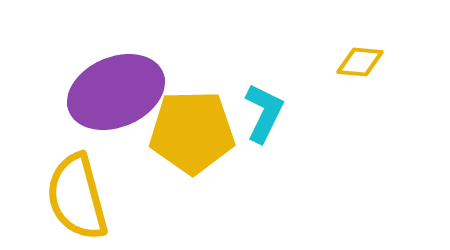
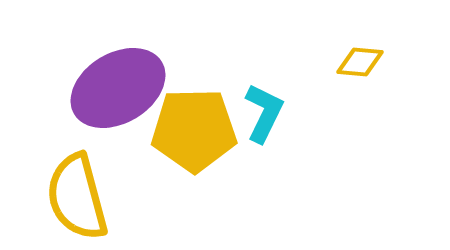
purple ellipse: moved 2 px right, 4 px up; rotated 8 degrees counterclockwise
yellow pentagon: moved 2 px right, 2 px up
